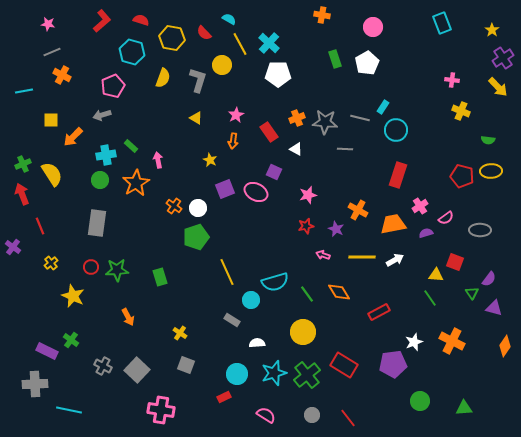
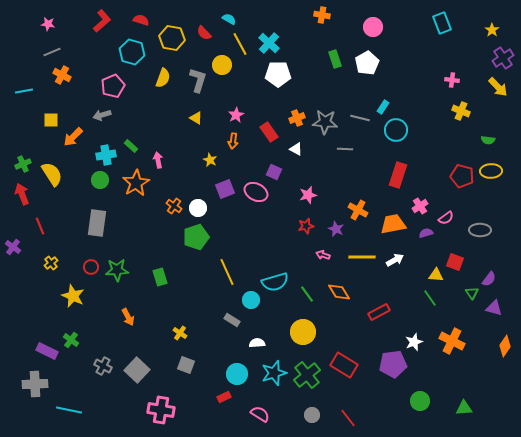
pink semicircle at (266, 415): moved 6 px left, 1 px up
